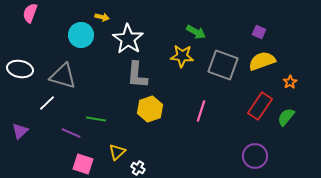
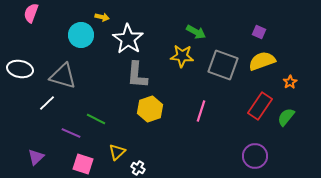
pink semicircle: moved 1 px right
green line: rotated 18 degrees clockwise
purple triangle: moved 16 px right, 26 px down
